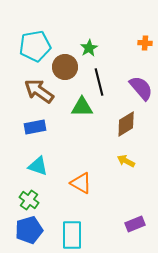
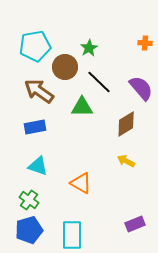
black line: rotated 32 degrees counterclockwise
